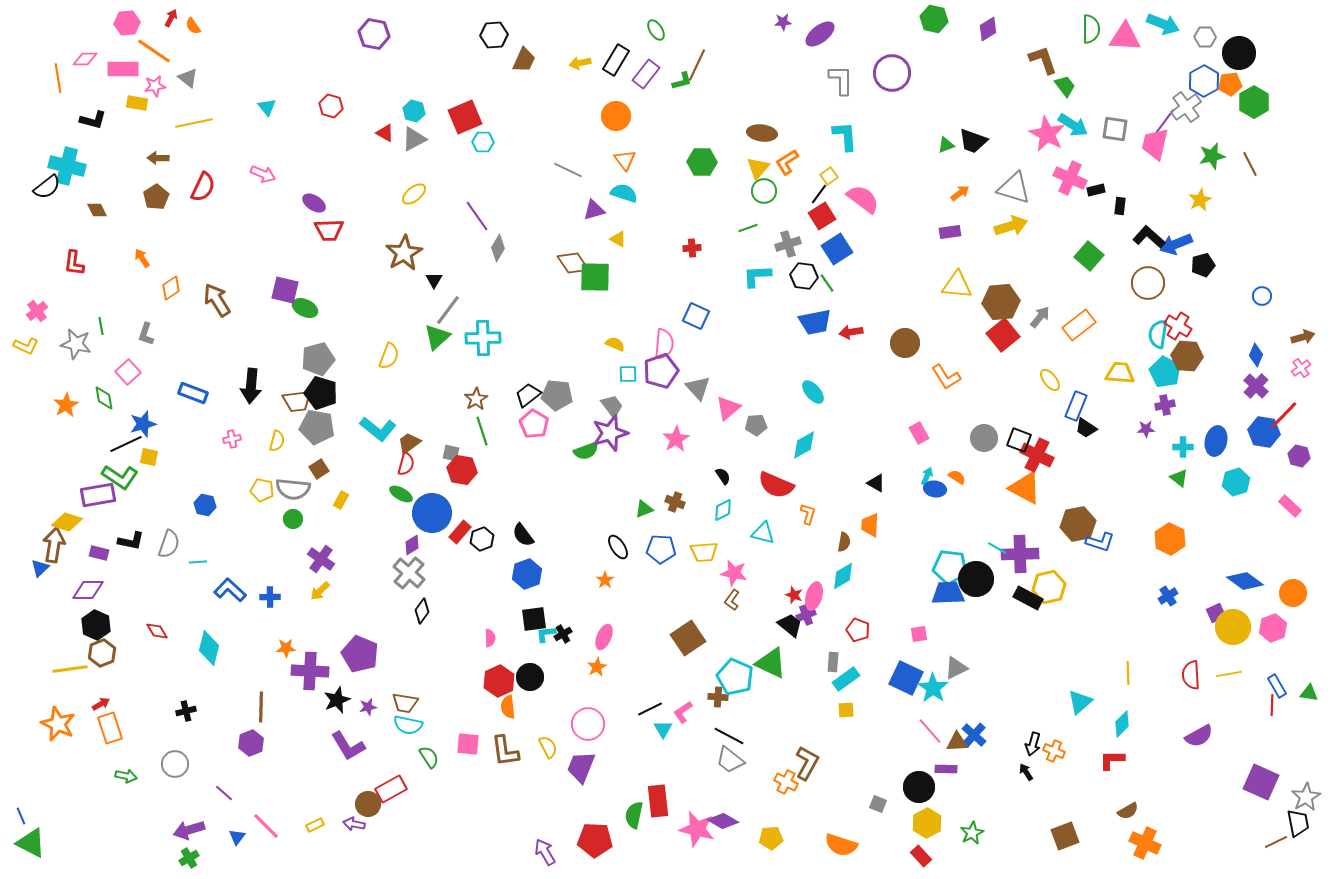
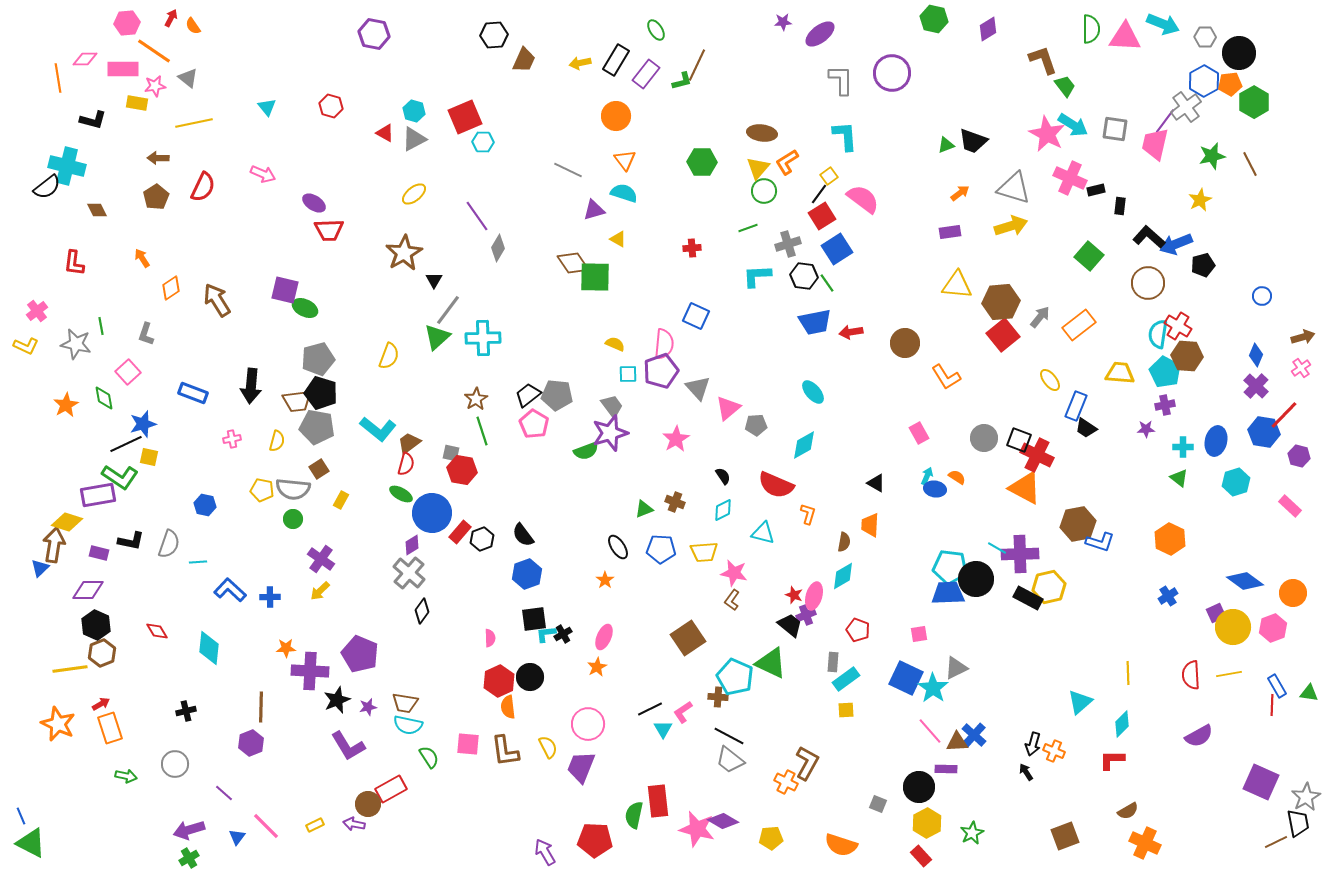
cyan diamond at (209, 648): rotated 8 degrees counterclockwise
